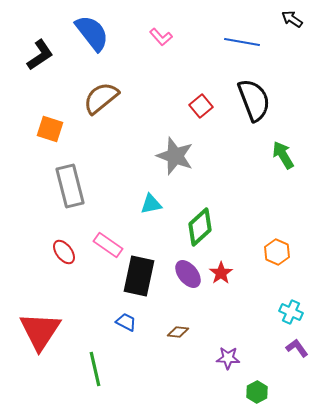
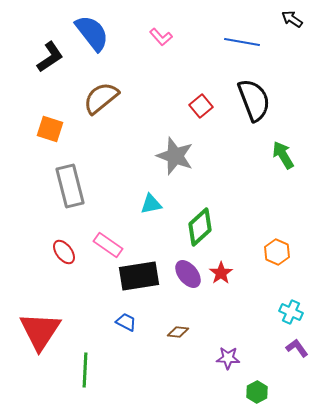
black L-shape: moved 10 px right, 2 px down
black rectangle: rotated 69 degrees clockwise
green line: moved 10 px left, 1 px down; rotated 16 degrees clockwise
